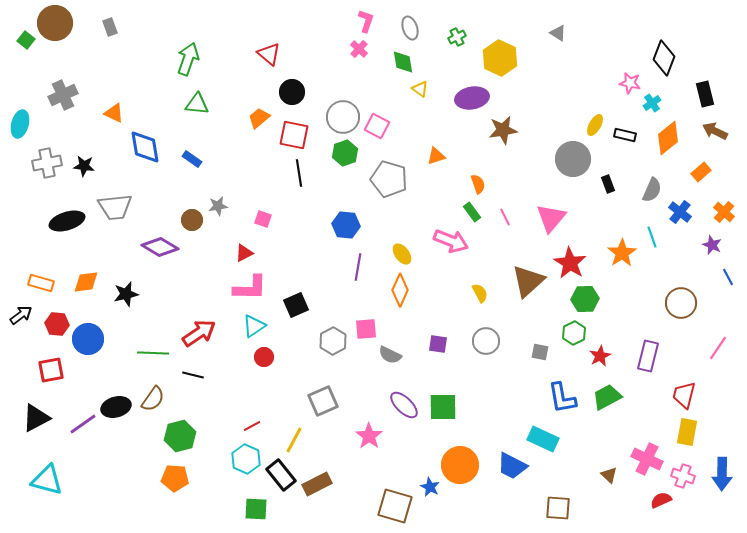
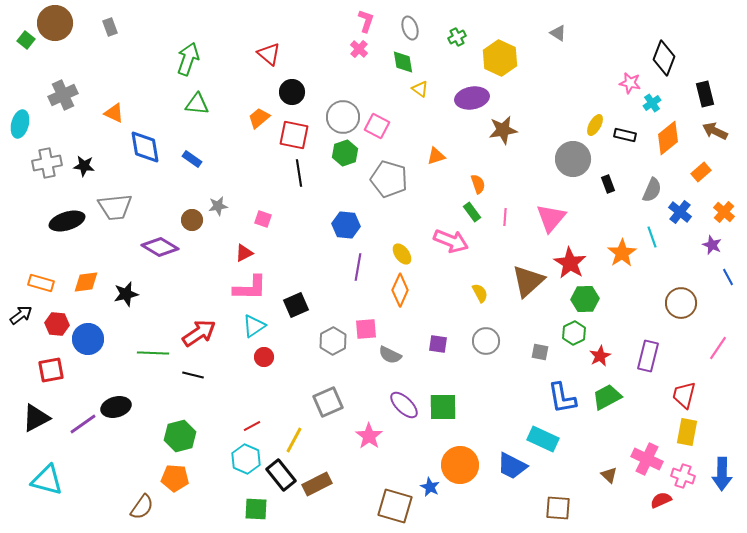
pink line at (505, 217): rotated 30 degrees clockwise
brown semicircle at (153, 399): moved 11 px left, 108 px down
gray square at (323, 401): moved 5 px right, 1 px down
